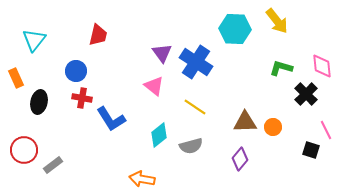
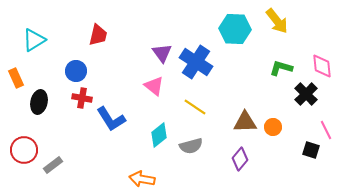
cyan triangle: rotated 20 degrees clockwise
